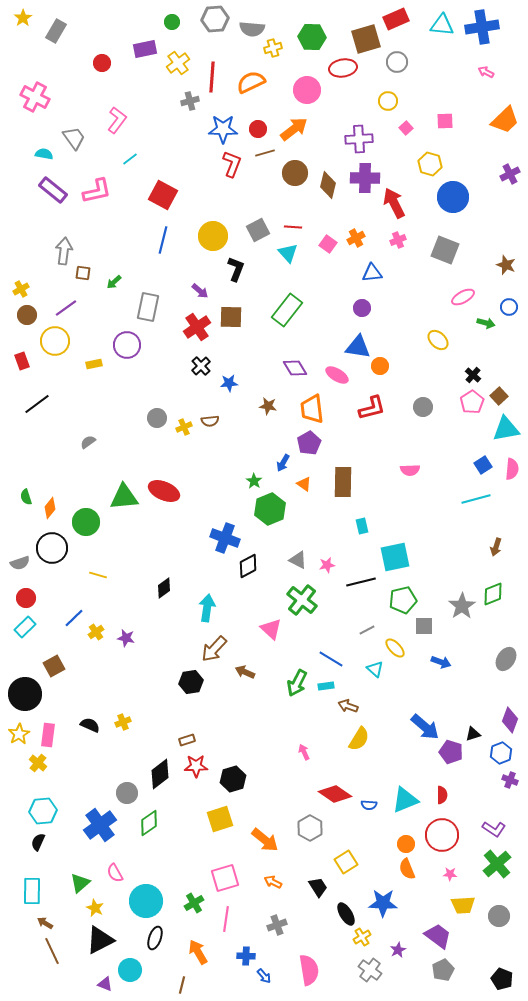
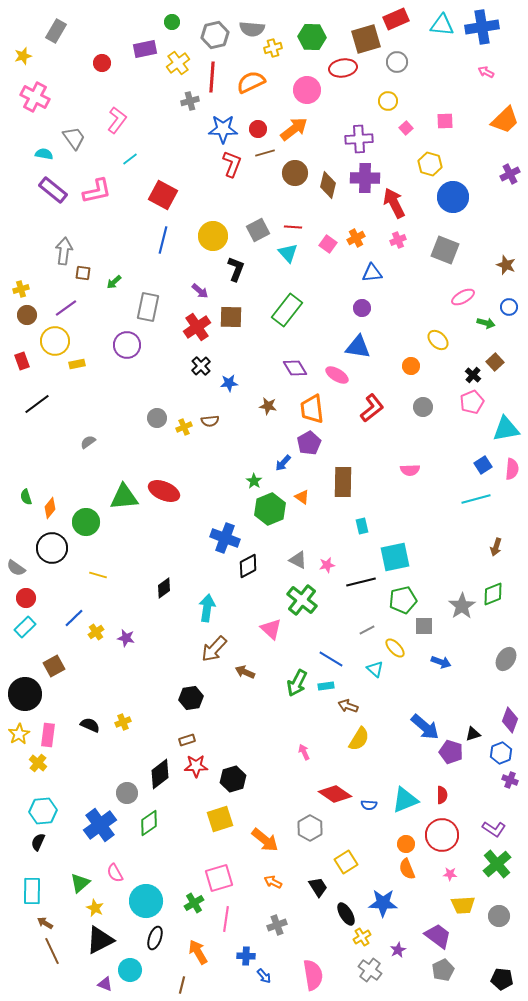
yellow star at (23, 18): moved 38 px down; rotated 18 degrees clockwise
gray hexagon at (215, 19): moved 16 px down; rotated 8 degrees counterclockwise
yellow cross at (21, 289): rotated 14 degrees clockwise
yellow rectangle at (94, 364): moved 17 px left
orange circle at (380, 366): moved 31 px right
brown square at (499, 396): moved 4 px left, 34 px up
pink pentagon at (472, 402): rotated 10 degrees clockwise
red L-shape at (372, 408): rotated 24 degrees counterclockwise
blue arrow at (283, 463): rotated 12 degrees clockwise
orange triangle at (304, 484): moved 2 px left, 13 px down
gray semicircle at (20, 563): moved 4 px left, 5 px down; rotated 54 degrees clockwise
black hexagon at (191, 682): moved 16 px down
pink square at (225, 878): moved 6 px left
pink semicircle at (309, 970): moved 4 px right, 5 px down
black pentagon at (502, 979): rotated 15 degrees counterclockwise
